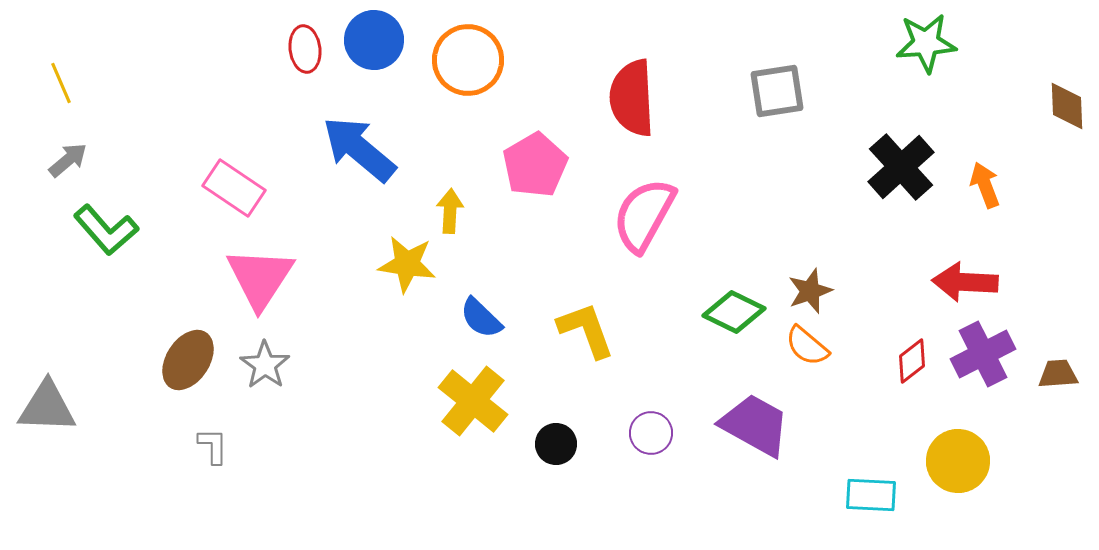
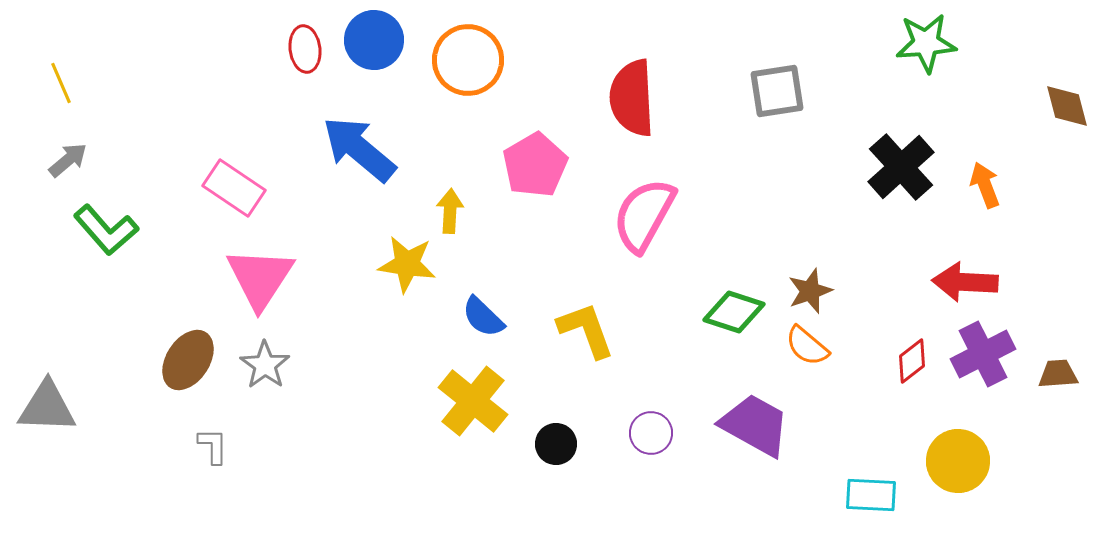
brown diamond: rotated 12 degrees counterclockwise
green diamond: rotated 8 degrees counterclockwise
blue semicircle: moved 2 px right, 1 px up
